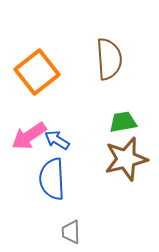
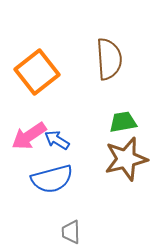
blue semicircle: rotated 102 degrees counterclockwise
